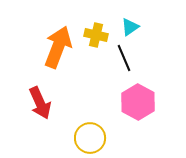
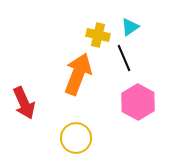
yellow cross: moved 2 px right
orange arrow: moved 20 px right, 27 px down
red arrow: moved 16 px left
yellow circle: moved 14 px left
